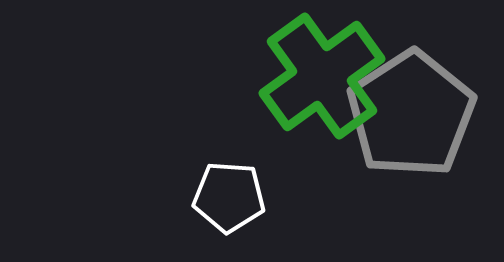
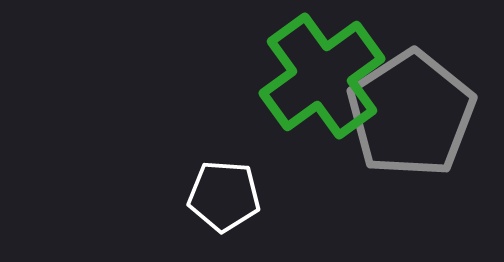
white pentagon: moved 5 px left, 1 px up
